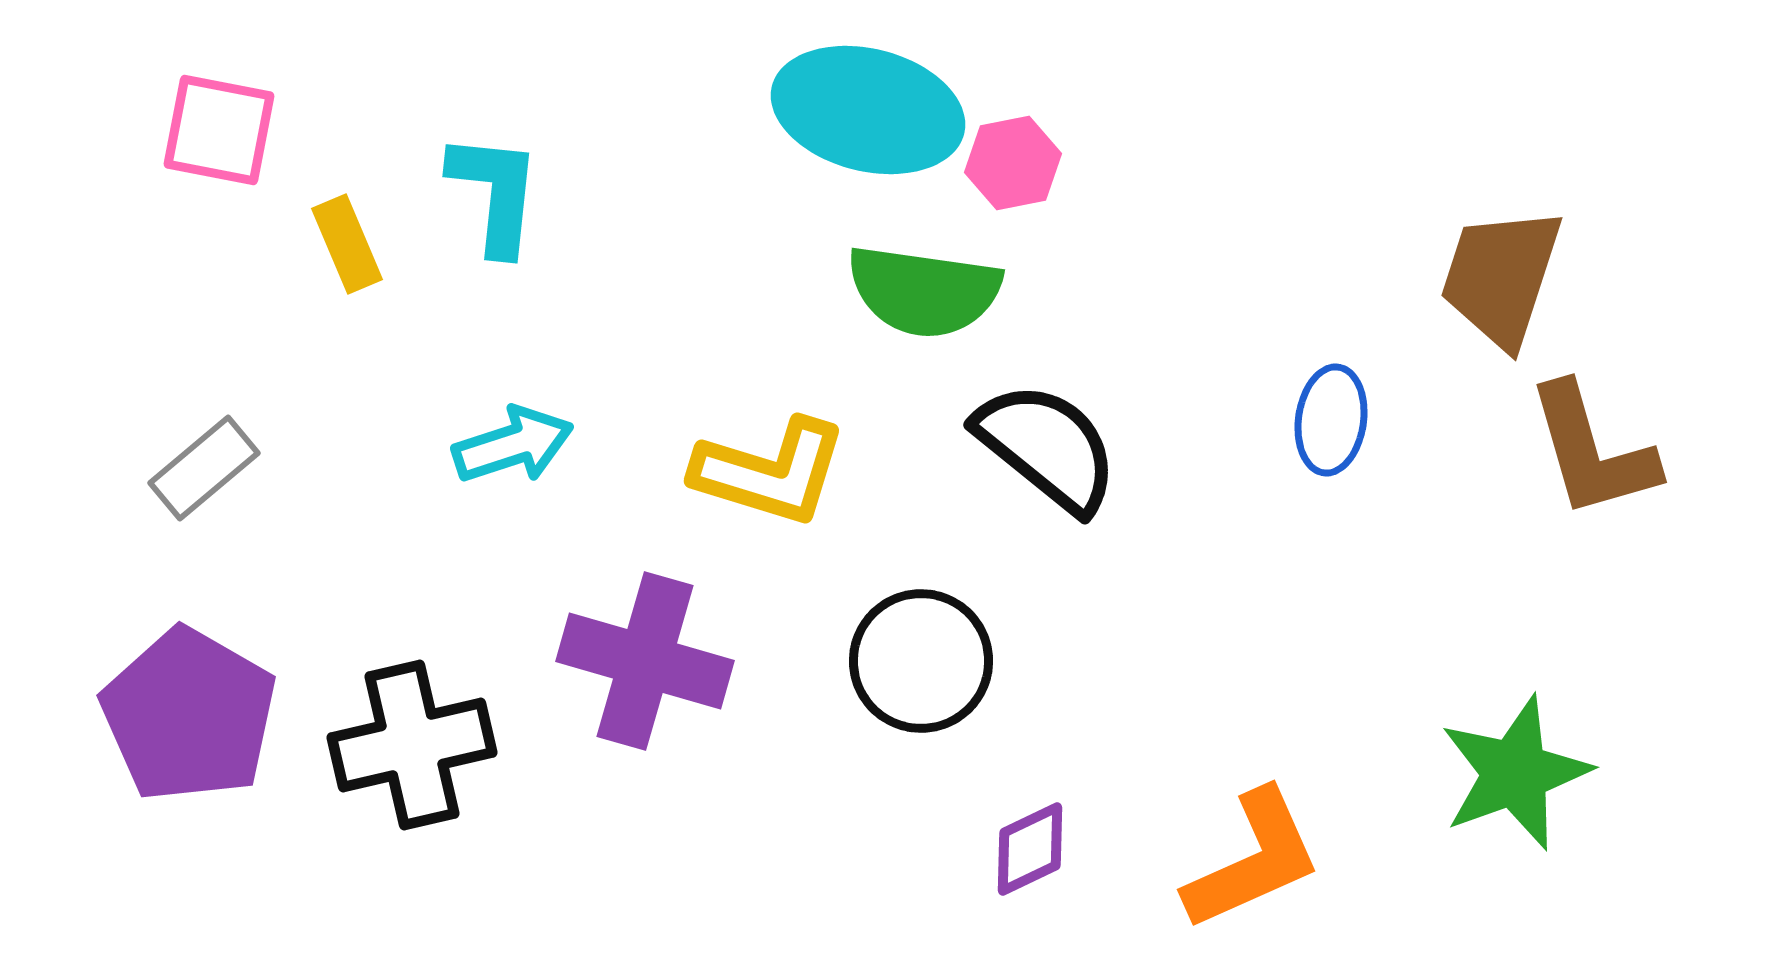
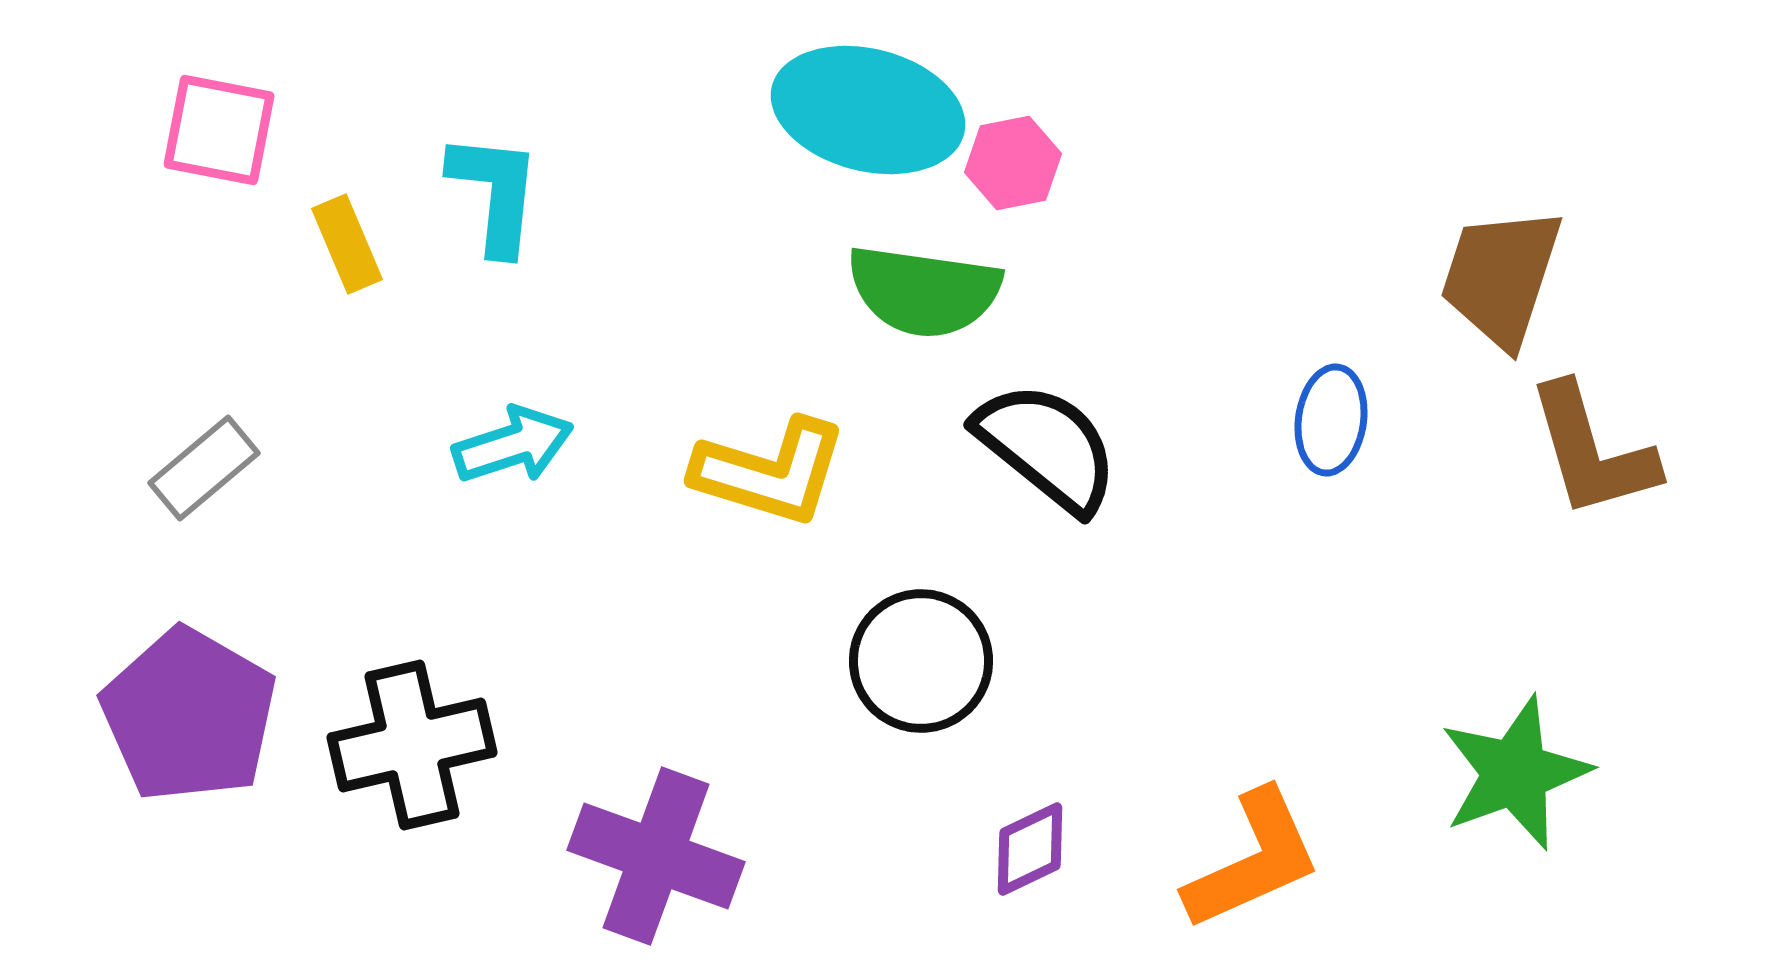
purple cross: moved 11 px right, 195 px down; rotated 4 degrees clockwise
